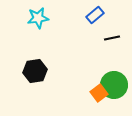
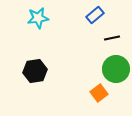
green circle: moved 2 px right, 16 px up
